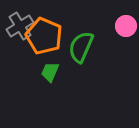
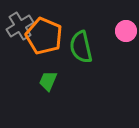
pink circle: moved 5 px down
green semicircle: rotated 36 degrees counterclockwise
green trapezoid: moved 2 px left, 9 px down
